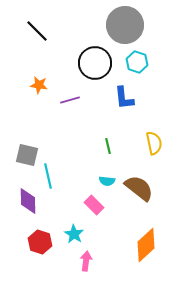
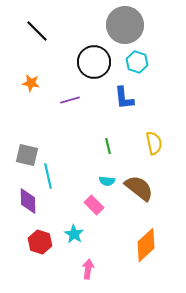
black circle: moved 1 px left, 1 px up
orange star: moved 8 px left, 2 px up
pink arrow: moved 2 px right, 8 px down
